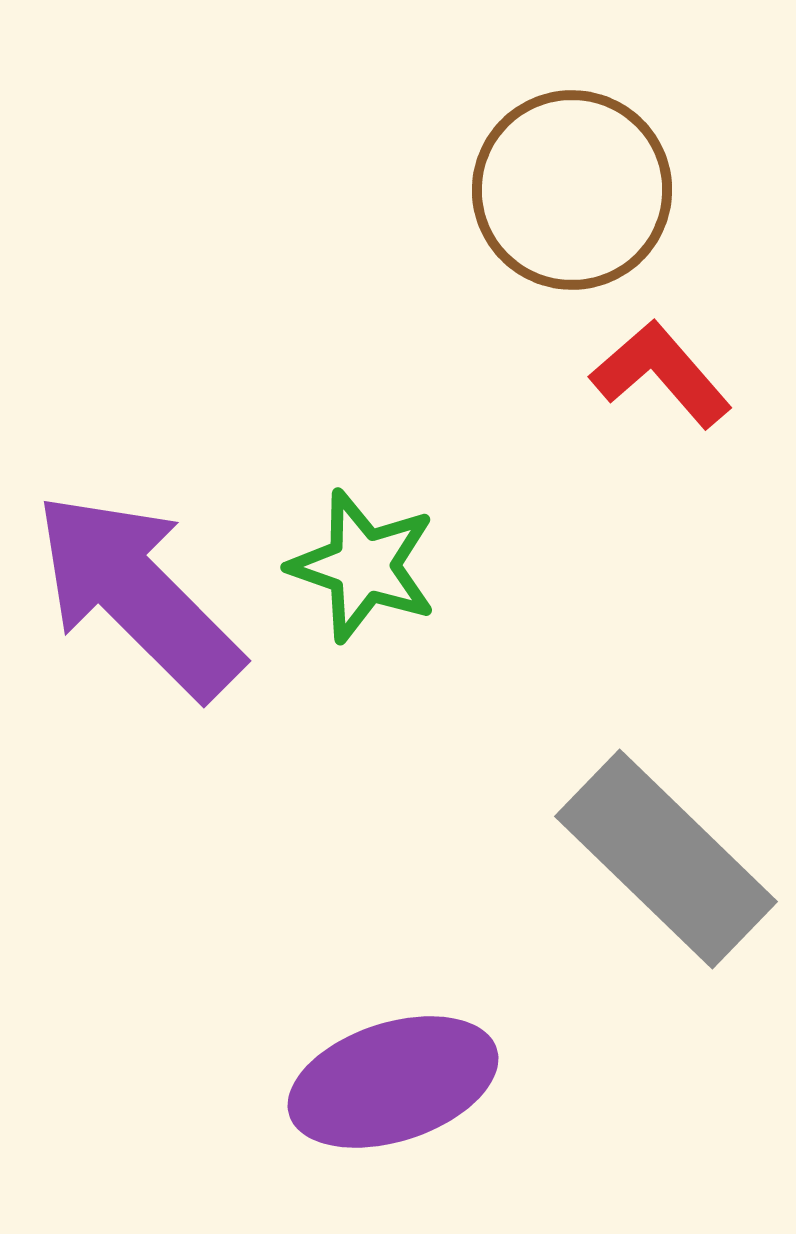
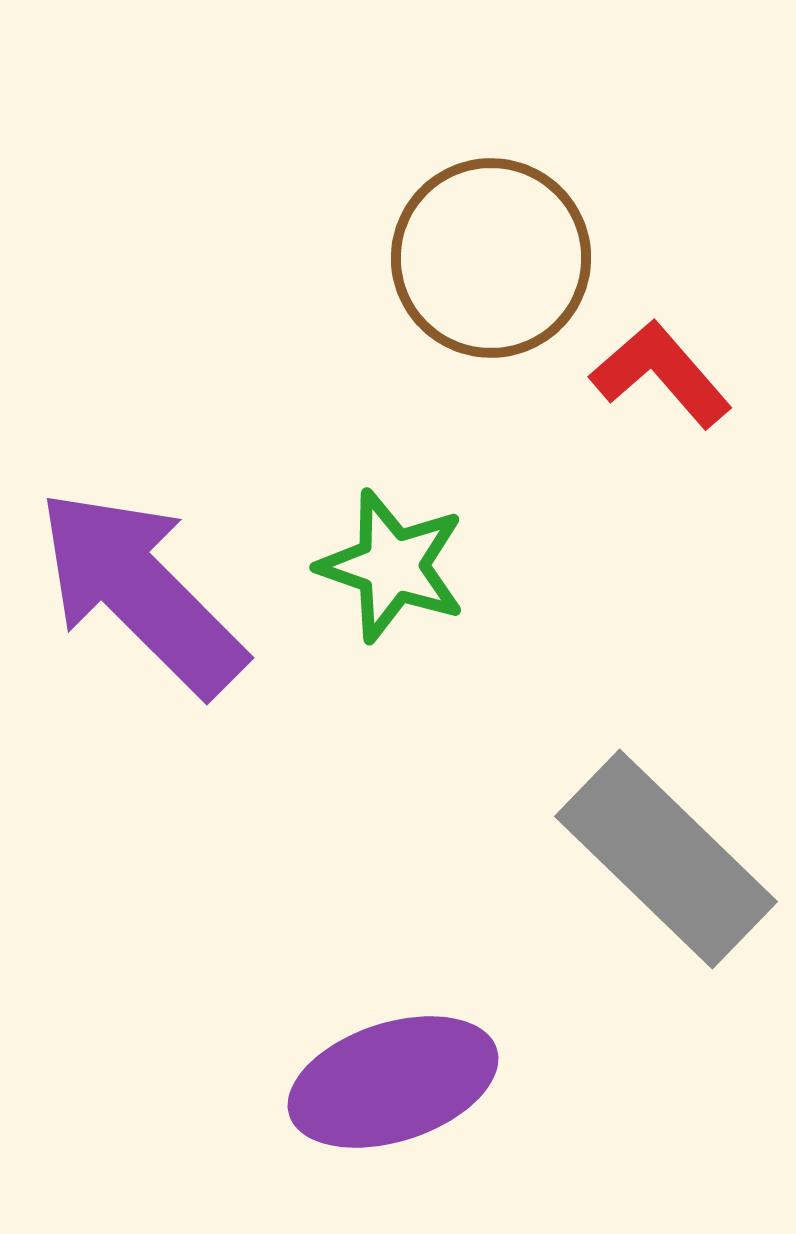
brown circle: moved 81 px left, 68 px down
green star: moved 29 px right
purple arrow: moved 3 px right, 3 px up
